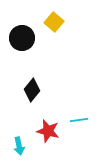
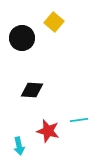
black diamond: rotated 55 degrees clockwise
